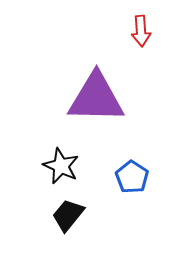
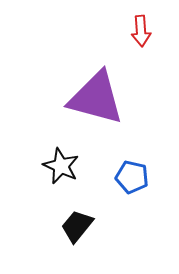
purple triangle: rotated 14 degrees clockwise
blue pentagon: rotated 20 degrees counterclockwise
black trapezoid: moved 9 px right, 11 px down
